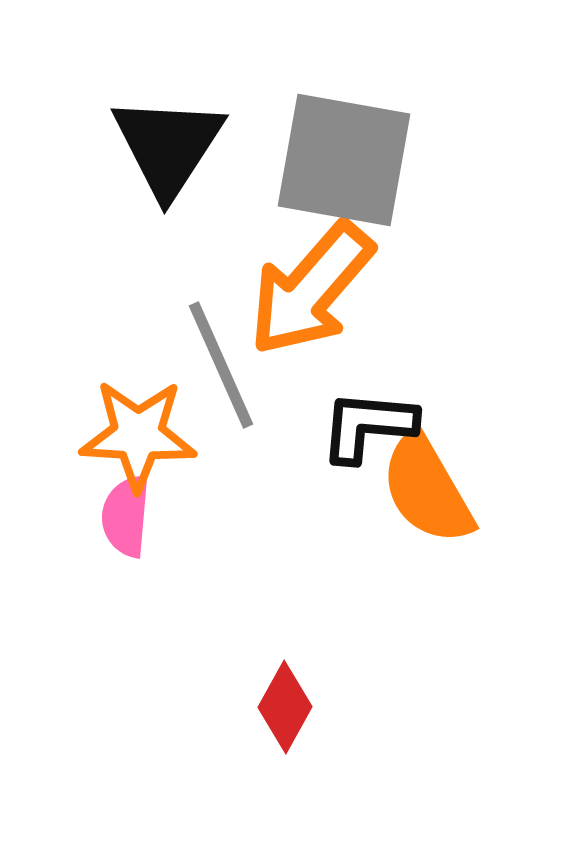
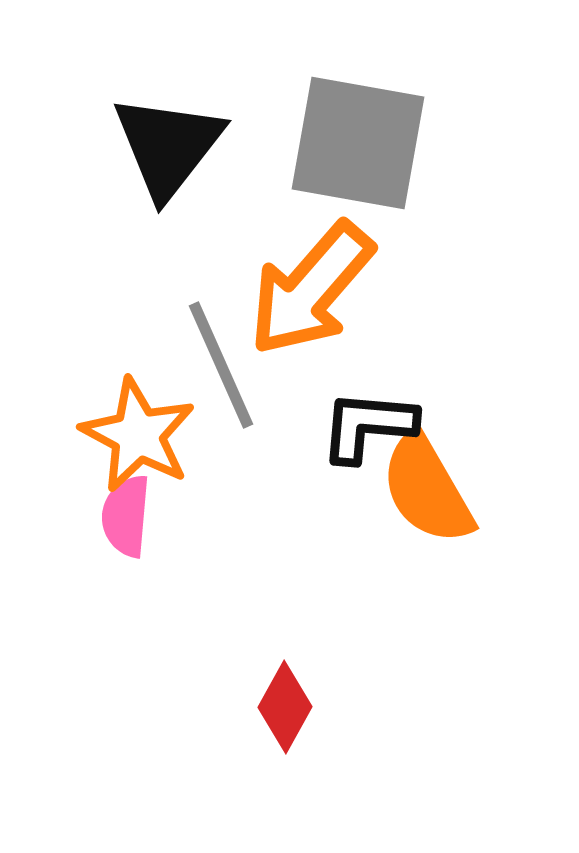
black triangle: rotated 5 degrees clockwise
gray square: moved 14 px right, 17 px up
orange star: rotated 25 degrees clockwise
